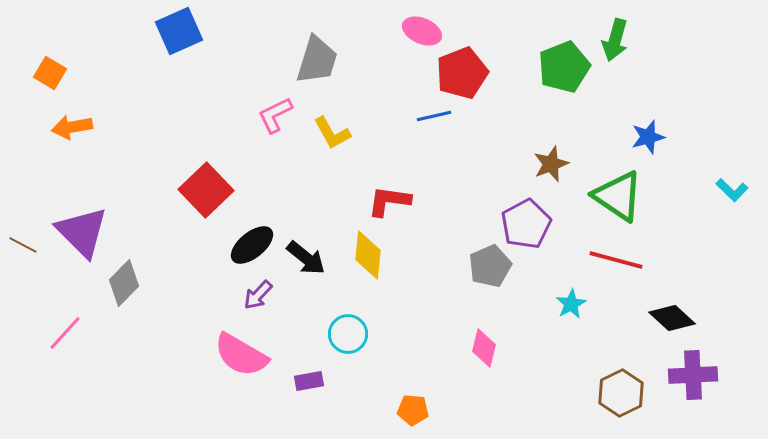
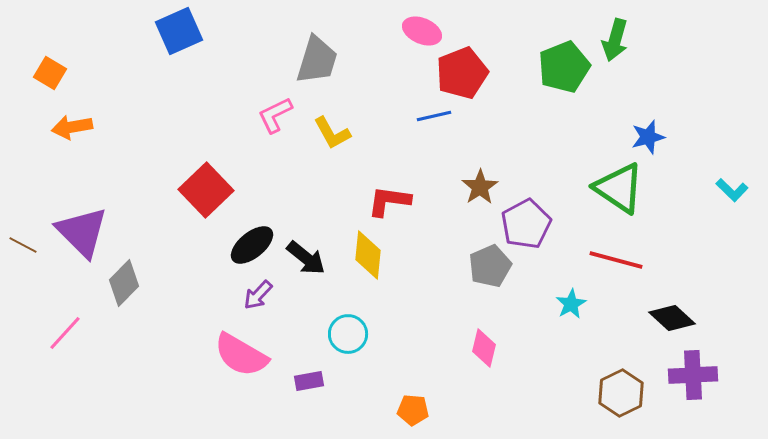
brown star: moved 71 px left, 23 px down; rotated 12 degrees counterclockwise
green triangle: moved 1 px right, 8 px up
